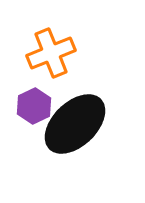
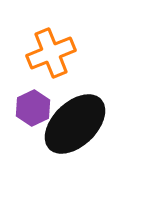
purple hexagon: moved 1 px left, 2 px down
